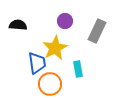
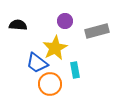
gray rectangle: rotated 50 degrees clockwise
blue trapezoid: rotated 135 degrees clockwise
cyan rectangle: moved 3 px left, 1 px down
